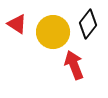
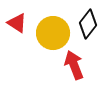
red triangle: moved 1 px up
yellow circle: moved 1 px down
